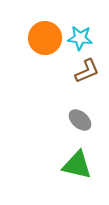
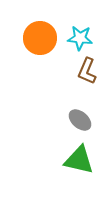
orange circle: moved 5 px left
brown L-shape: rotated 136 degrees clockwise
green triangle: moved 2 px right, 5 px up
